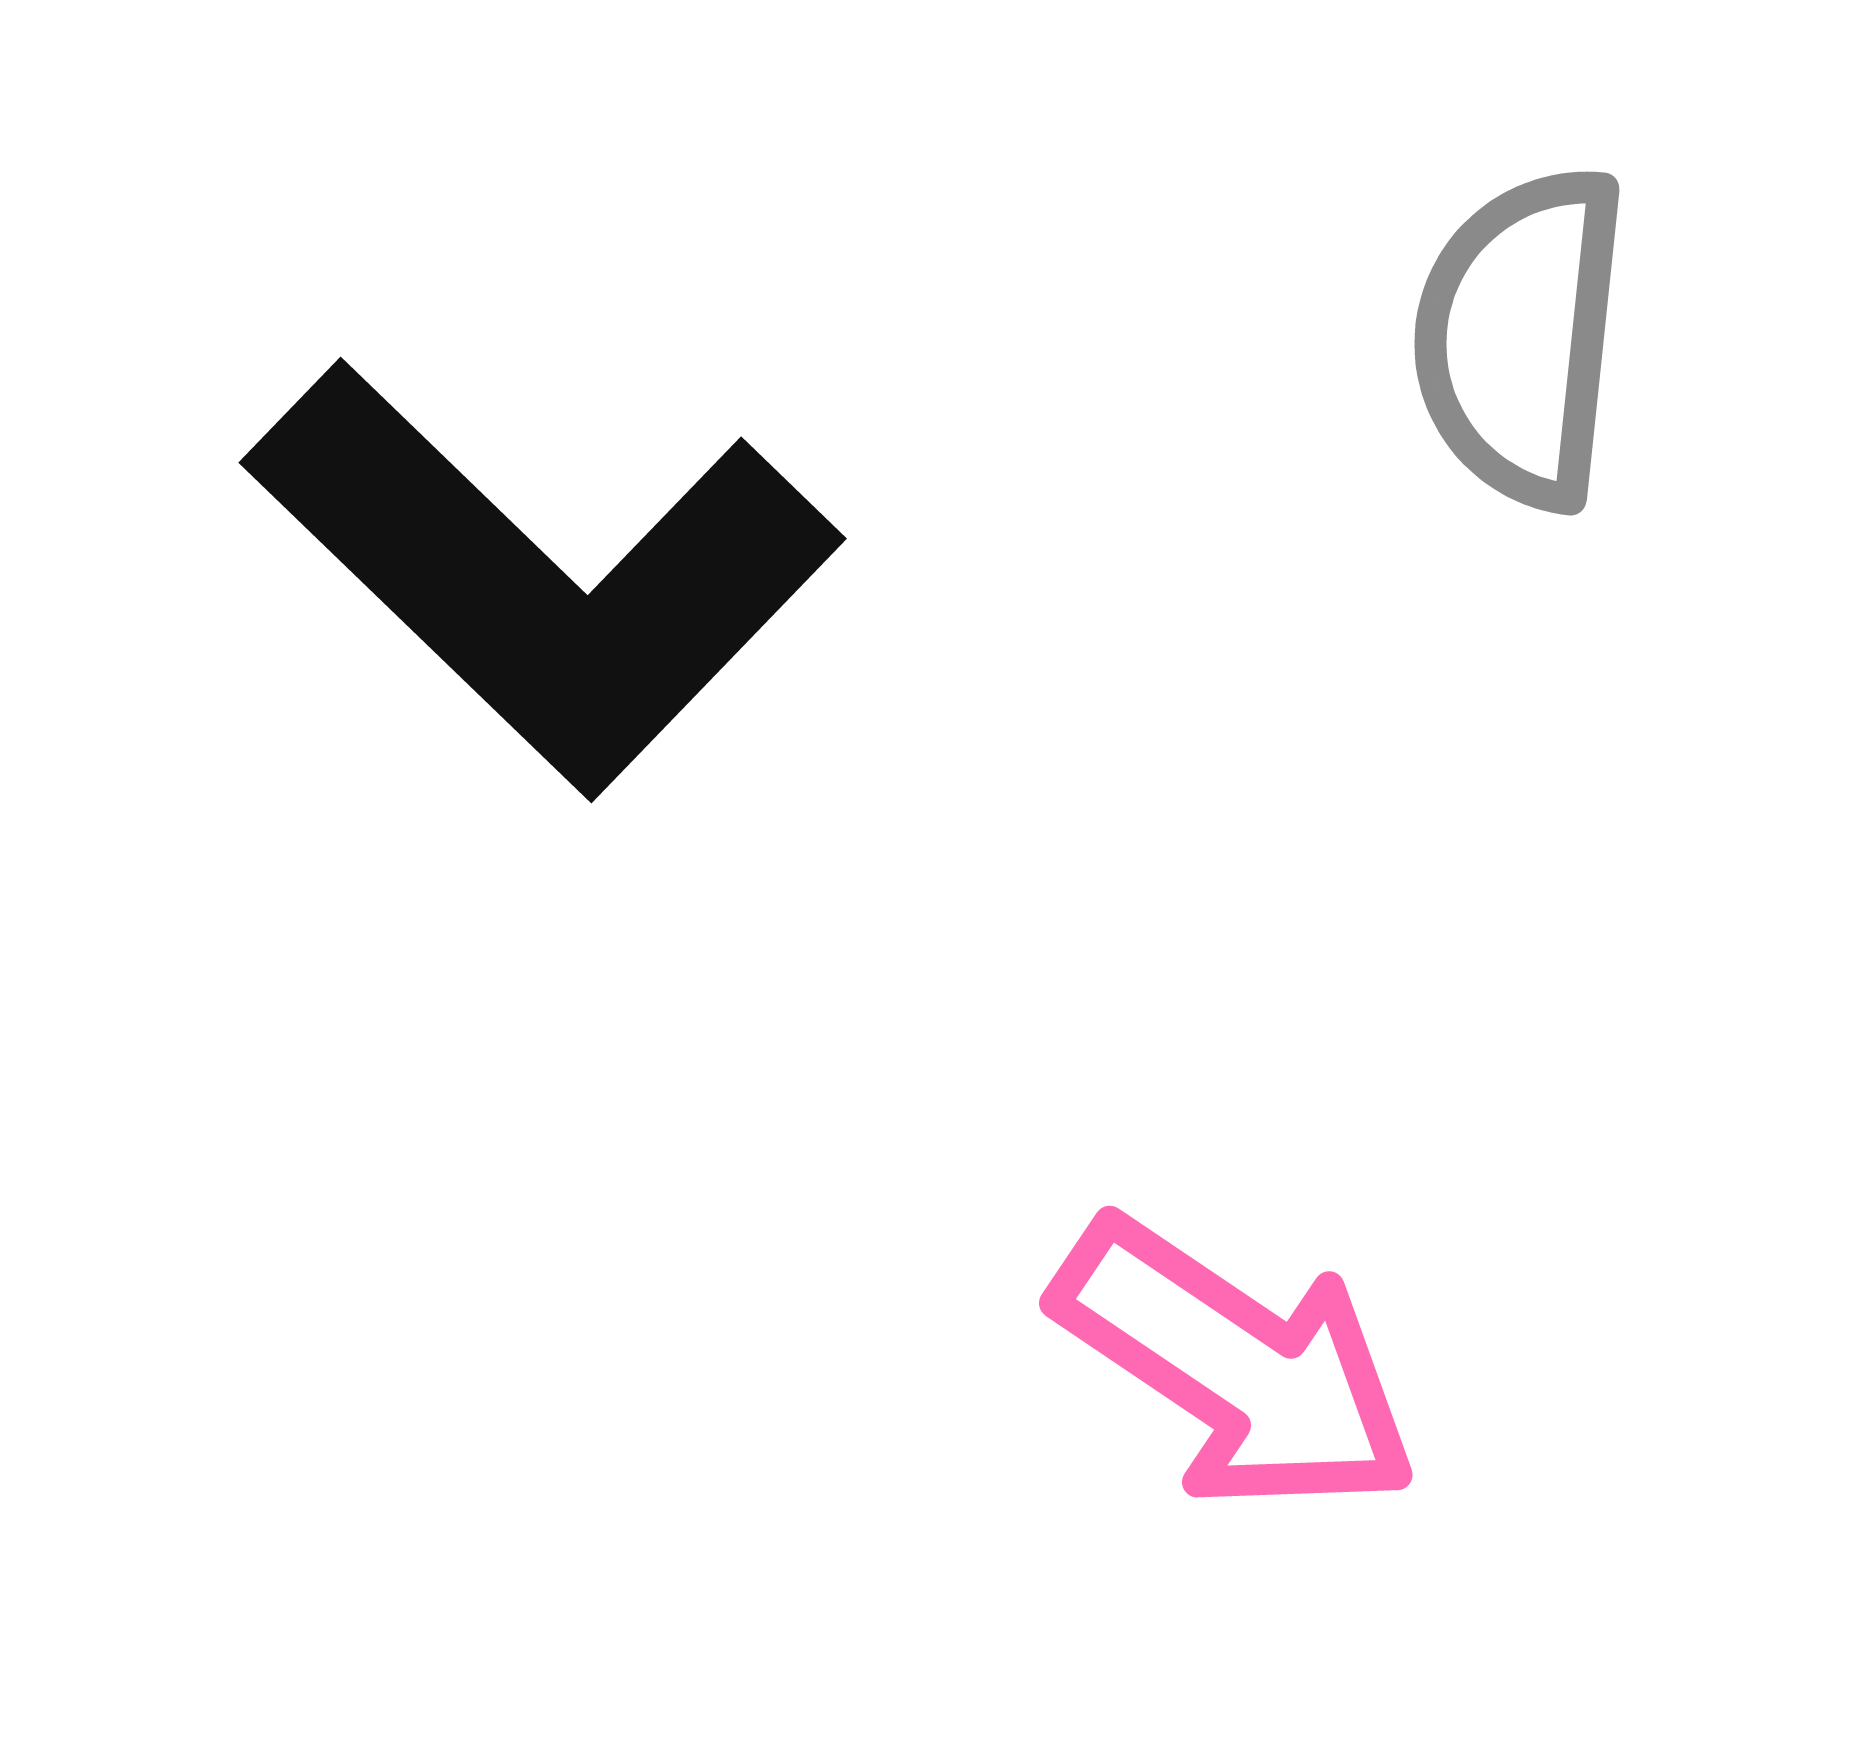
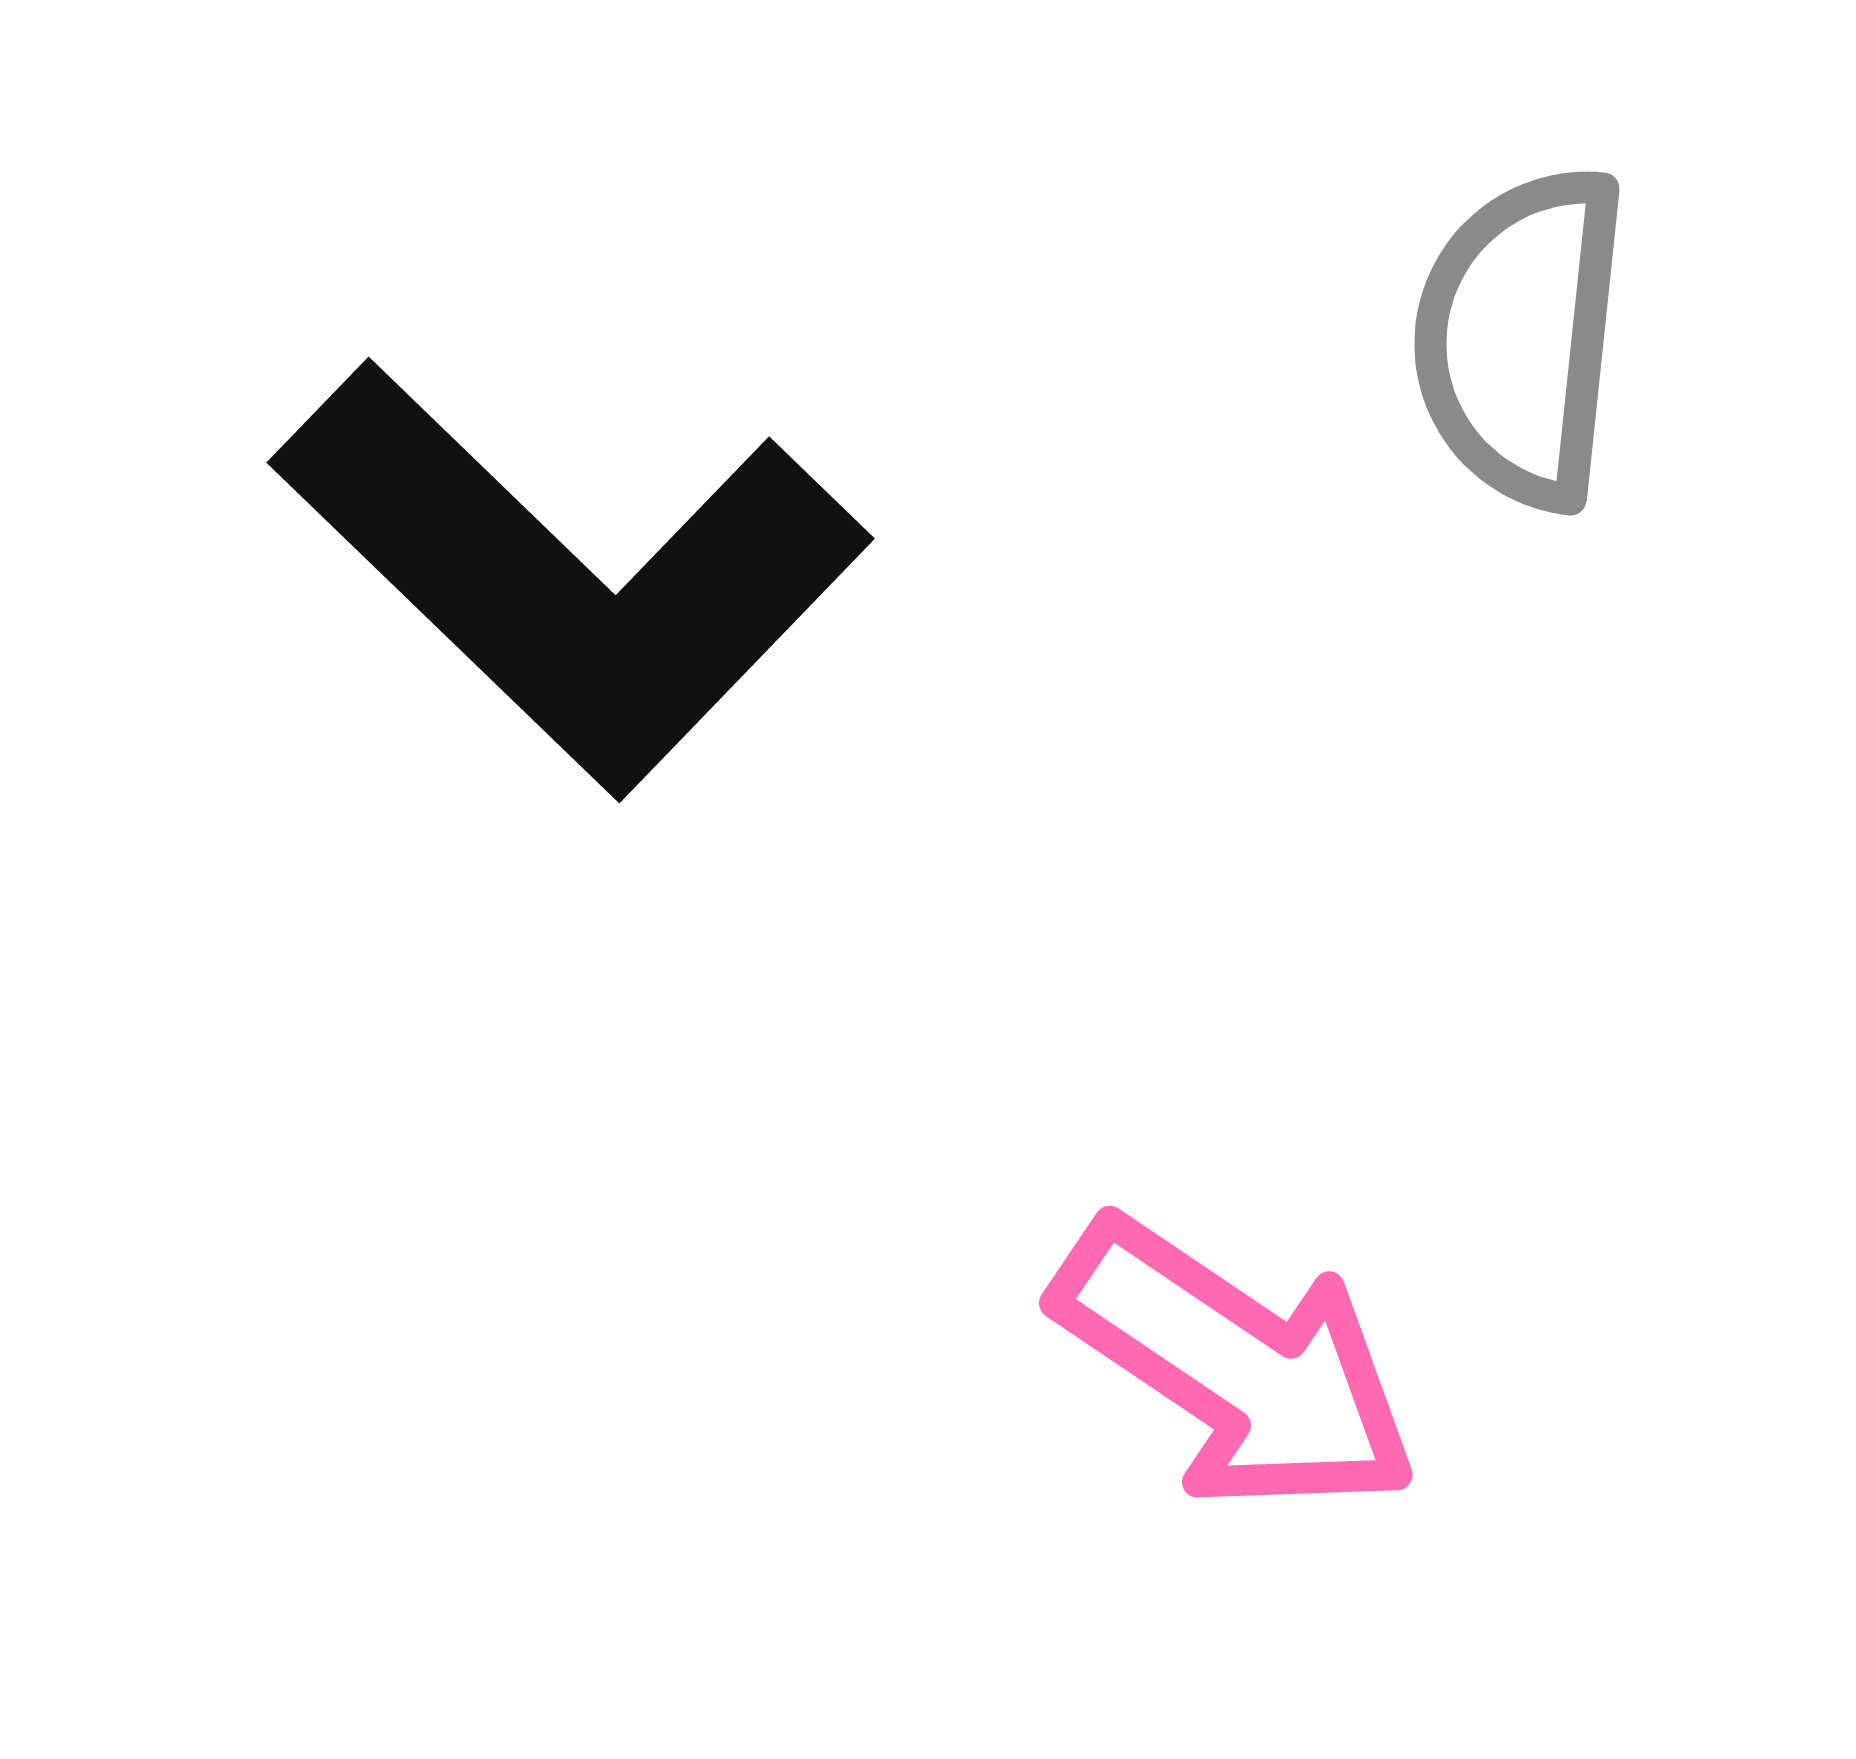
black L-shape: moved 28 px right
